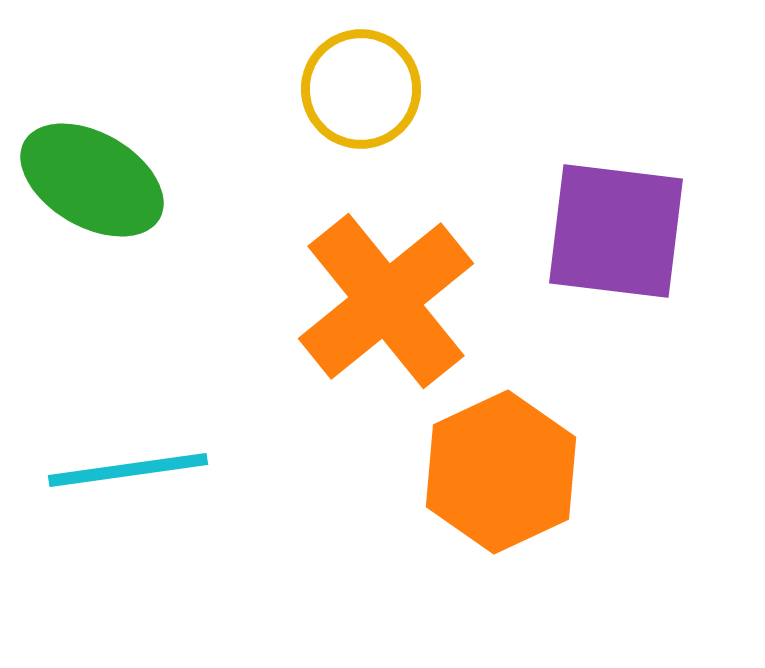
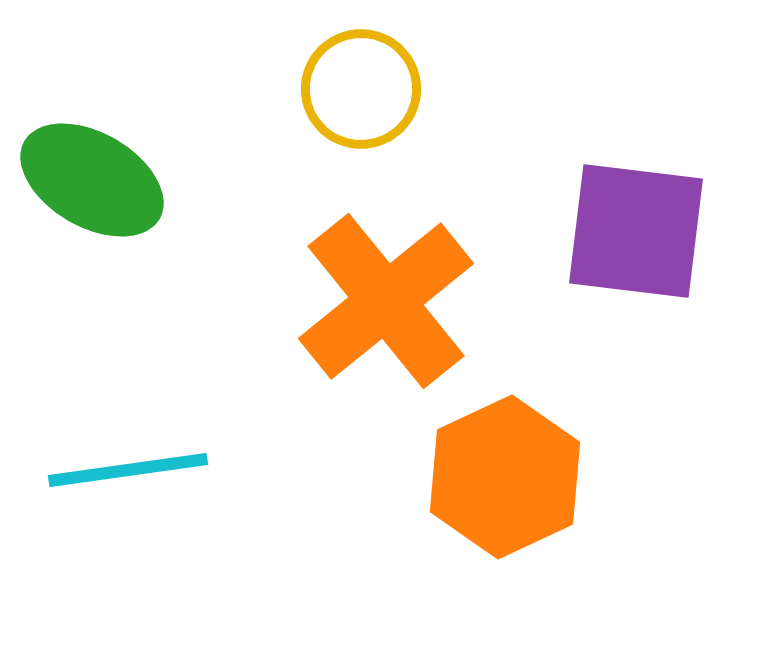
purple square: moved 20 px right
orange hexagon: moved 4 px right, 5 px down
